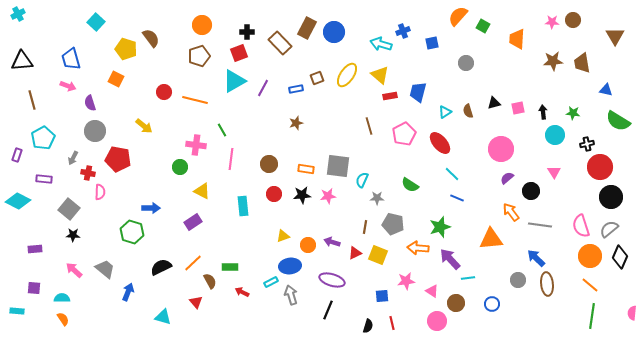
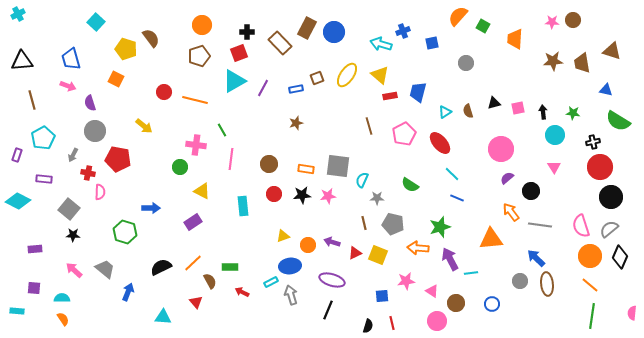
brown triangle at (615, 36): moved 3 px left, 15 px down; rotated 42 degrees counterclockwise
orange trapezoid at (517, 39): moved 2 px left
black cross at (587, 144): moved 6 px right, 2 px up
gray arrow at (73, 158): moved 3 px up
pink triangle at (554, 172): moved 5 px up
brown line at (365, 227): moved 1 px left, 4 px up; rotated 24 degrees counterclockwise
green hexagon at (132, 232): moved 7 px left
purple arrow at (450, 259): rotated 15 degrees clockwise
cyan line at (468, 278): moved 3 px right, 5 px up
gray circle at (518, 280): moved 2 px right, 1 px down
cyan triangle at (163, 317): rotated 12 degrees counterclockwise
